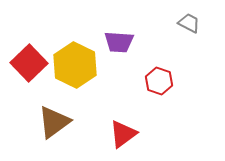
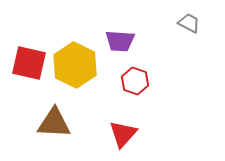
purple trapezoid: moved 1 px right, 1 px up
red square: rotated 33 degrees counterclockwise
red hexagon: moved 24 px left
brown triangle: moved 1 px down; rotated 39 degrees clockwise
red triangle: rotated 12 degrees counterclockwise
